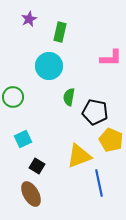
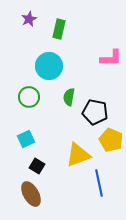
green rectangle: moved 1 px left, 3 px up
green circle: moved 16 px right
cyan square: moved 3 px right
yellow triangle: moved 1 px left, 1 px up
